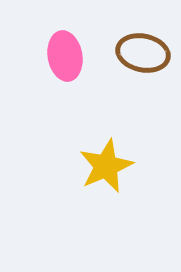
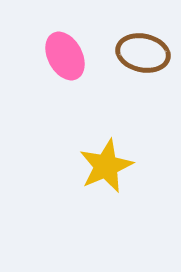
pink ellipse: rotated 18 degrees counterclockwise
